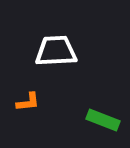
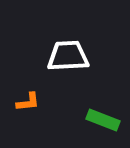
white trapezoid: moved 12 px right, 5 px down
